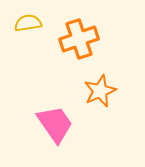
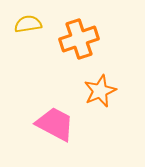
yellow semicircle: moved 1 px down
pink trapezoid: rotated 27 degrees counterclockwise
